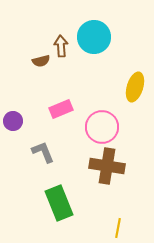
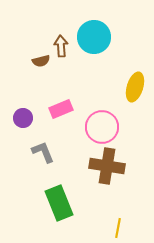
purple circle: moved 10 px right, 3 px up
